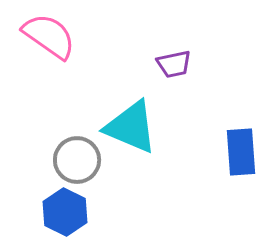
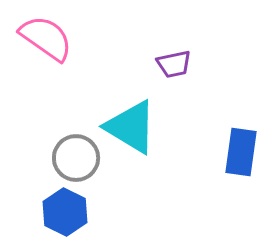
pink semicircle: moved 3 px left, 2 px down
cyan triangle: rotated 8 degrees clockwise
blue rectangle: rotated 12 degrees clockwise
gray circle: moved 1 px left, 2 px up
